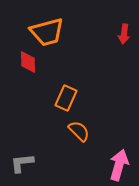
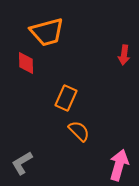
red arrow: moved 21 px down
red diamond: moved 2 px left, 1 px down
gray L-shape: rotated 25 degrees counterclockwise
